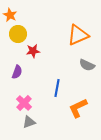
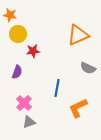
orange star: rotated 16 degrees counterclockwise
gray semicircle: moved 1 px right, 3 px down
